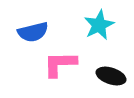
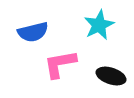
pink L-shape: rotated 9 degrees counterclockwise
